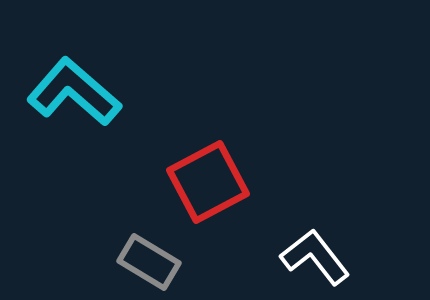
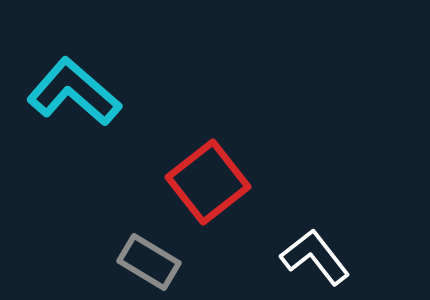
red square: rotated 10 degrees counterclockwise
